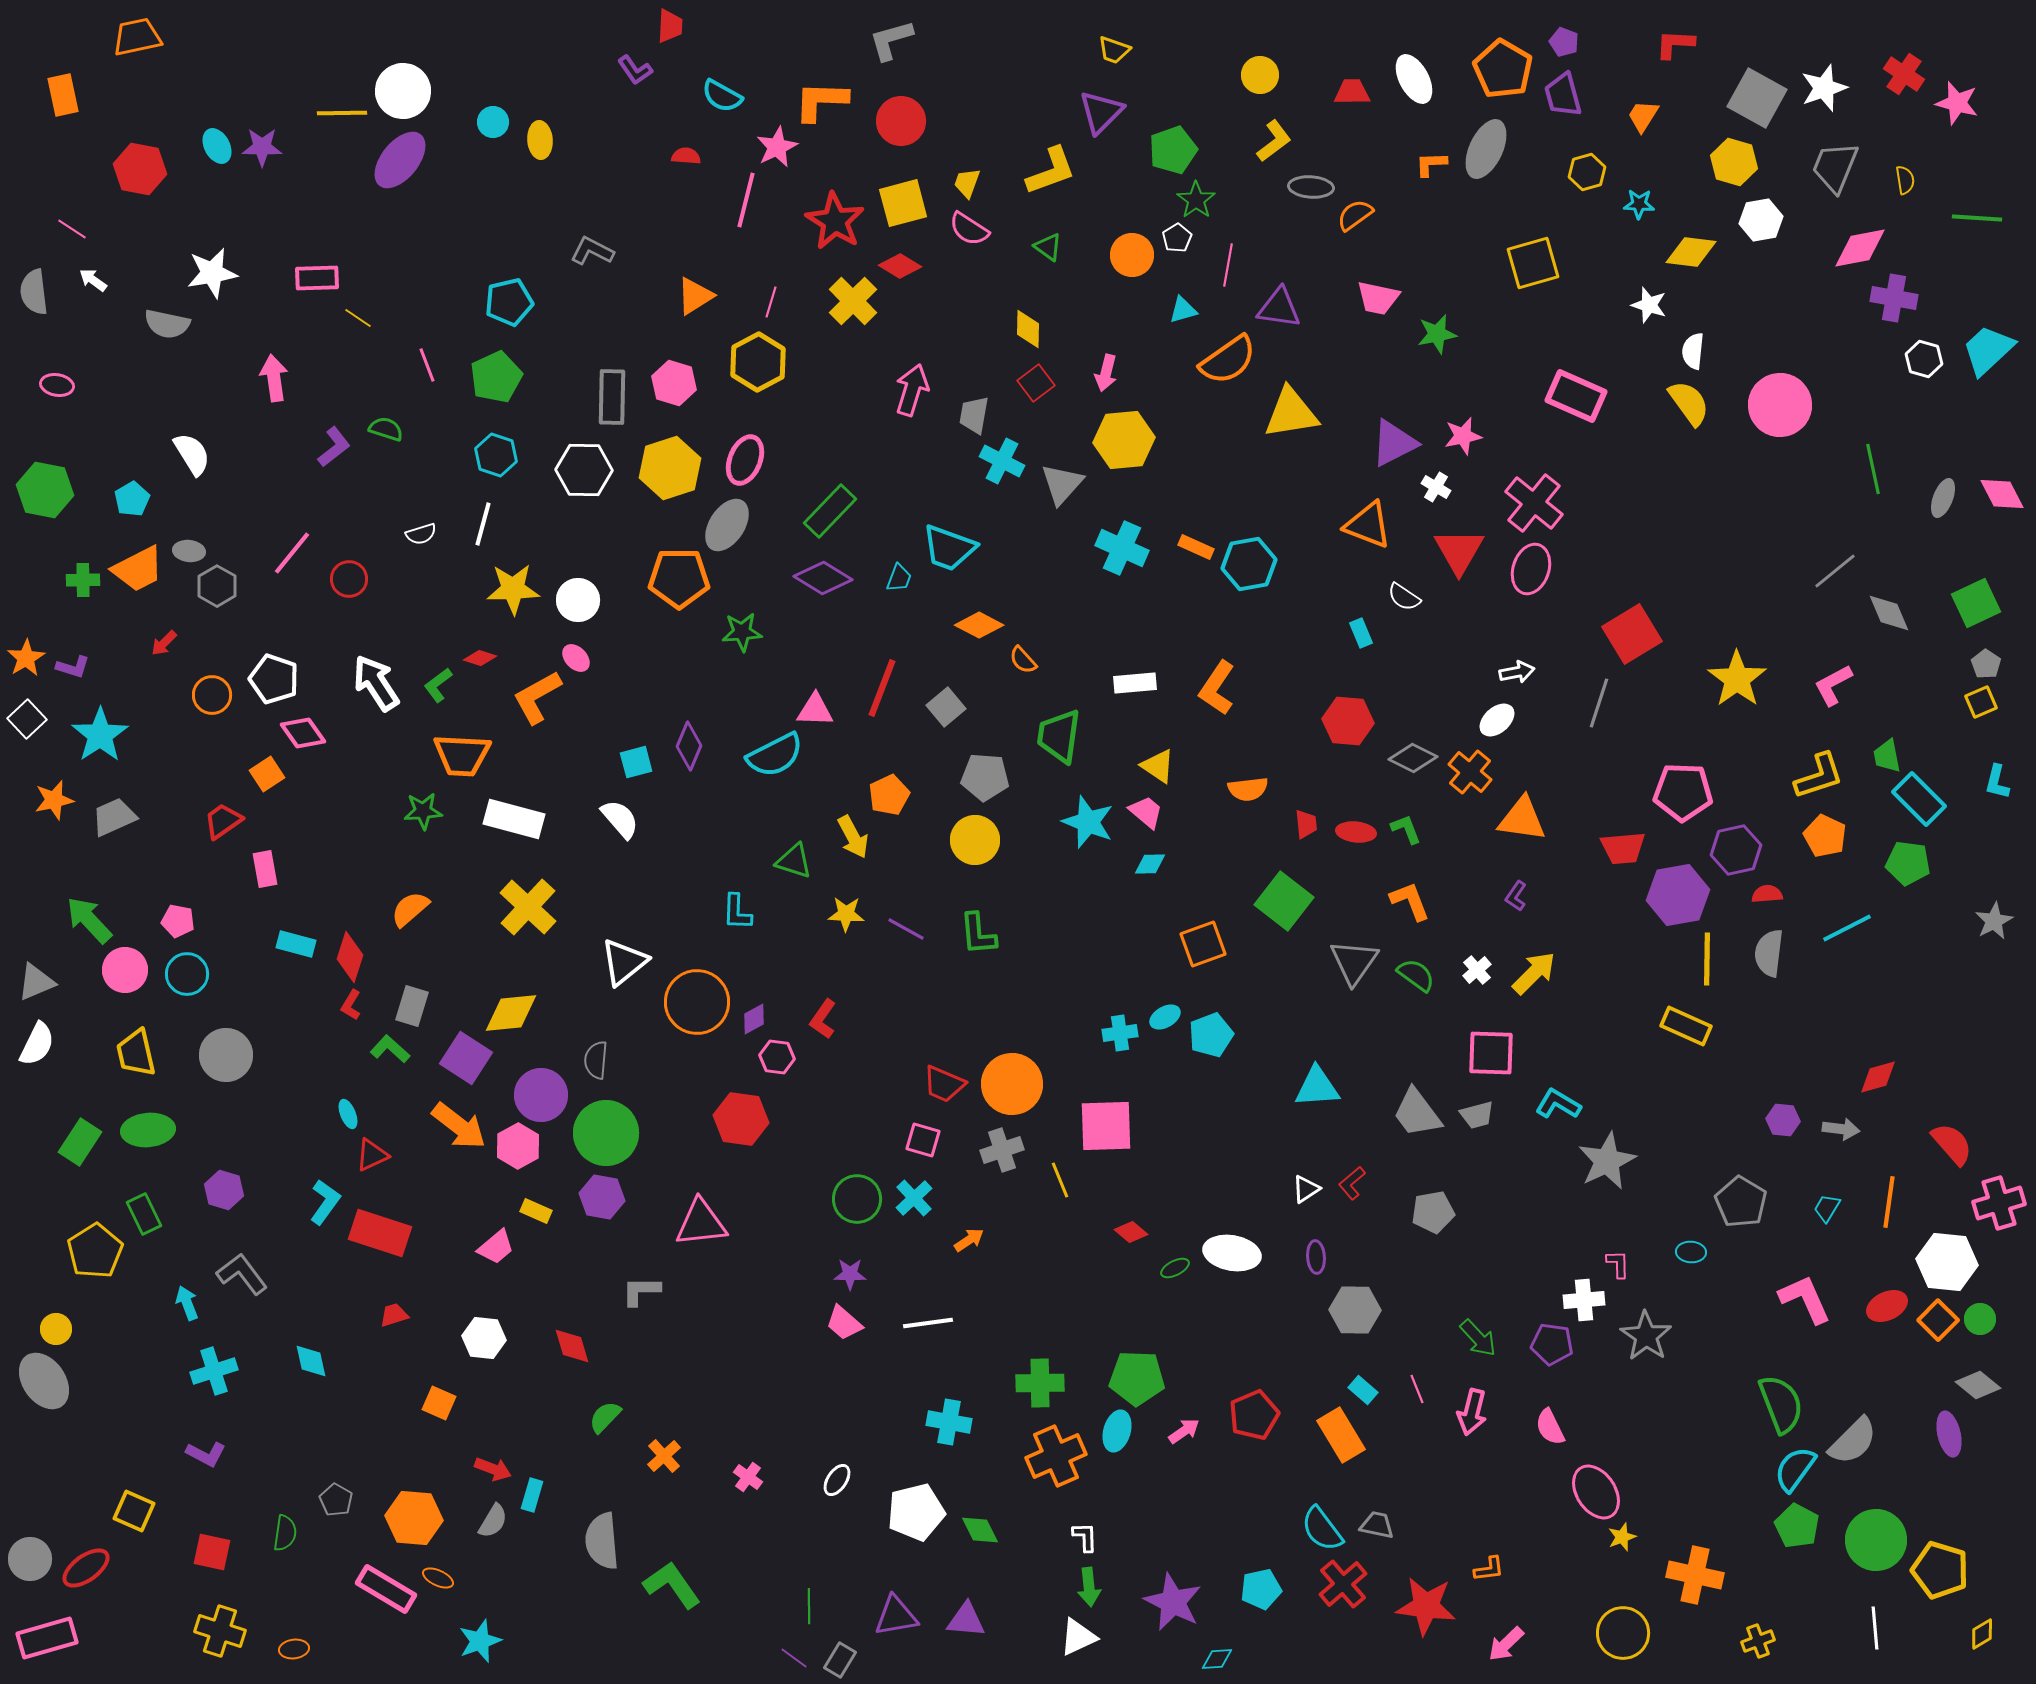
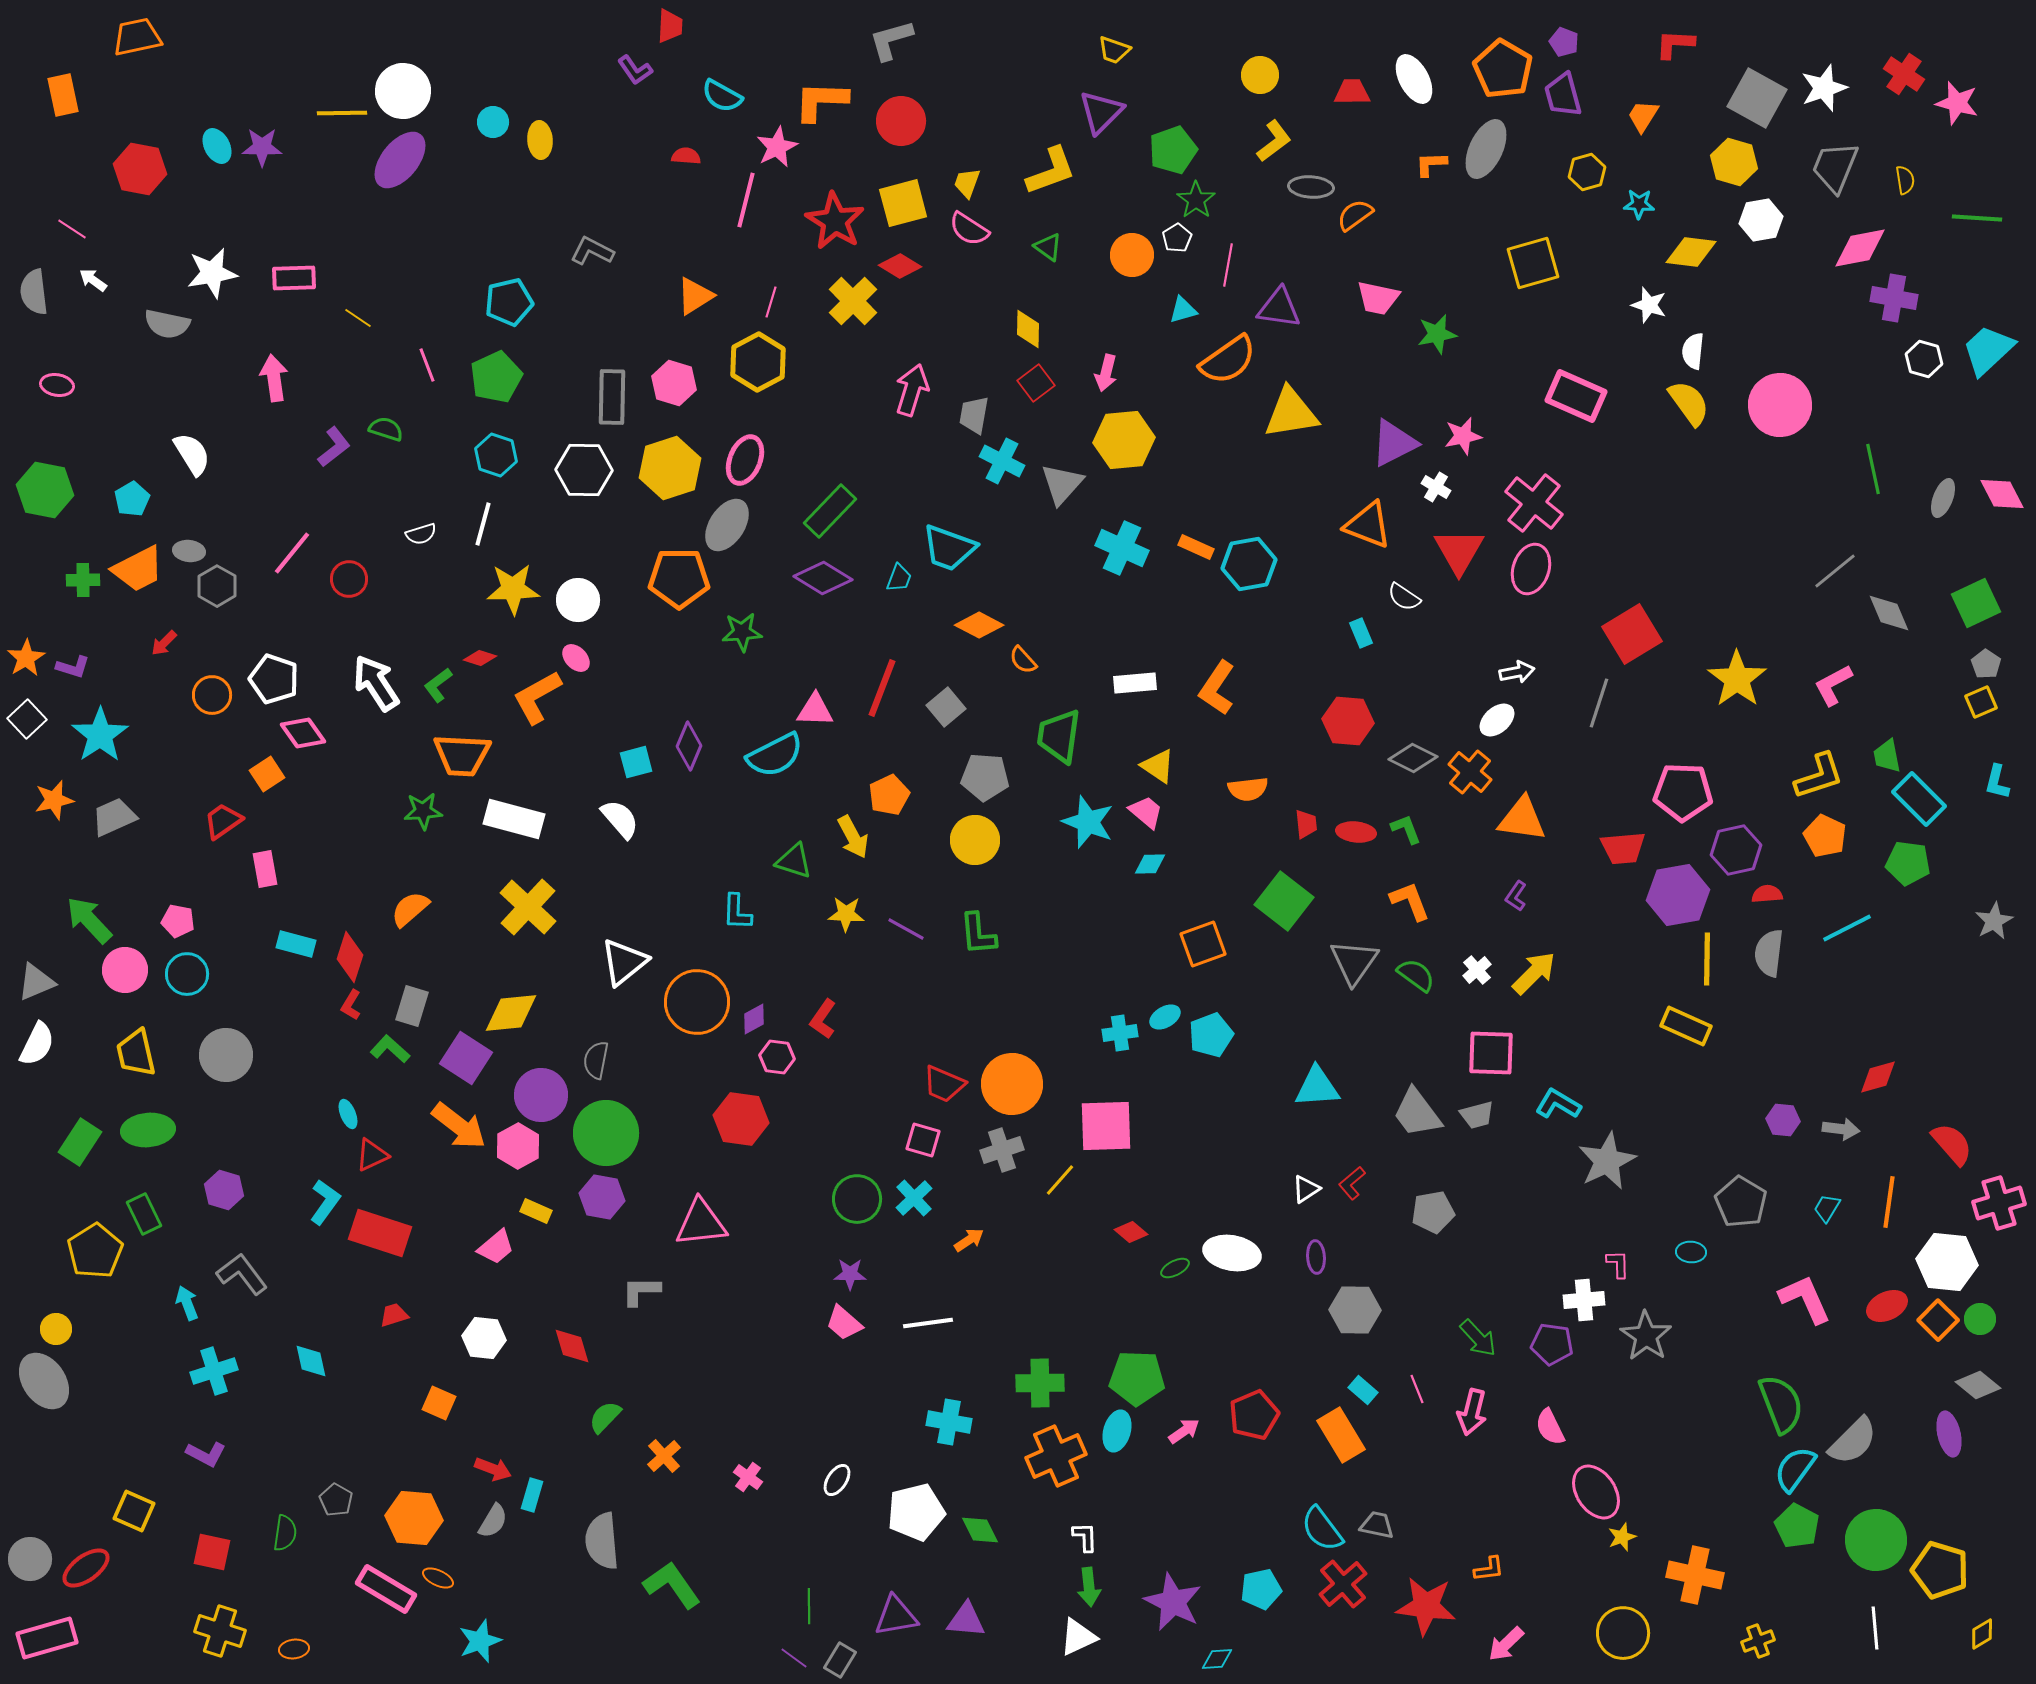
pink rectangle at (317, 278): moved 23 px left
gray semicircle at (596, 1060): rotated 6 degrees clockwise
yellow line at (1060, 1180): rotated 63 degrees clockwise
